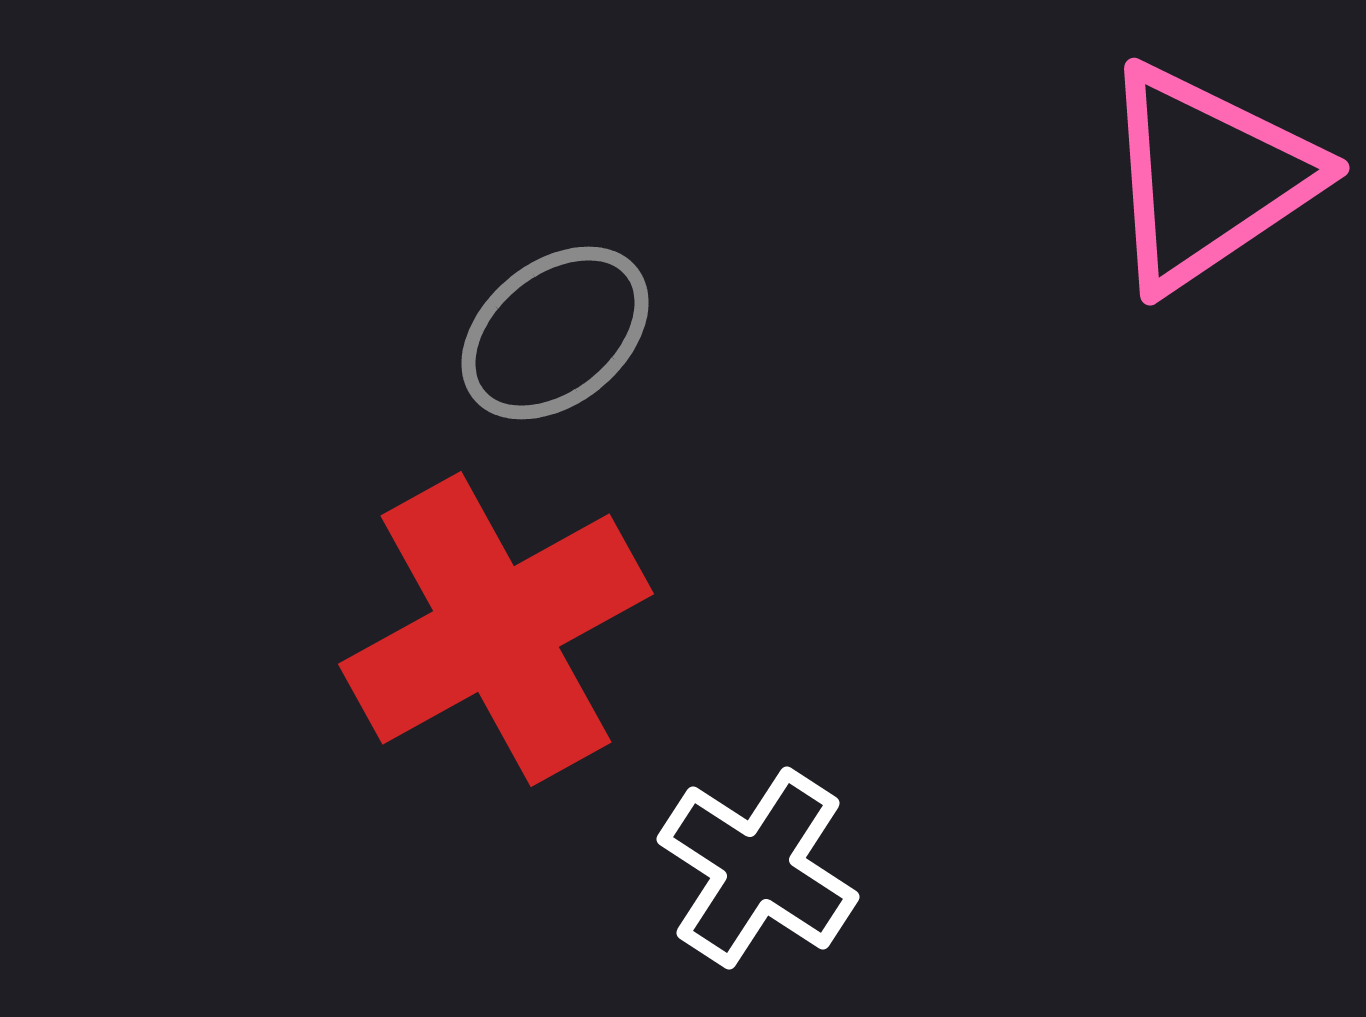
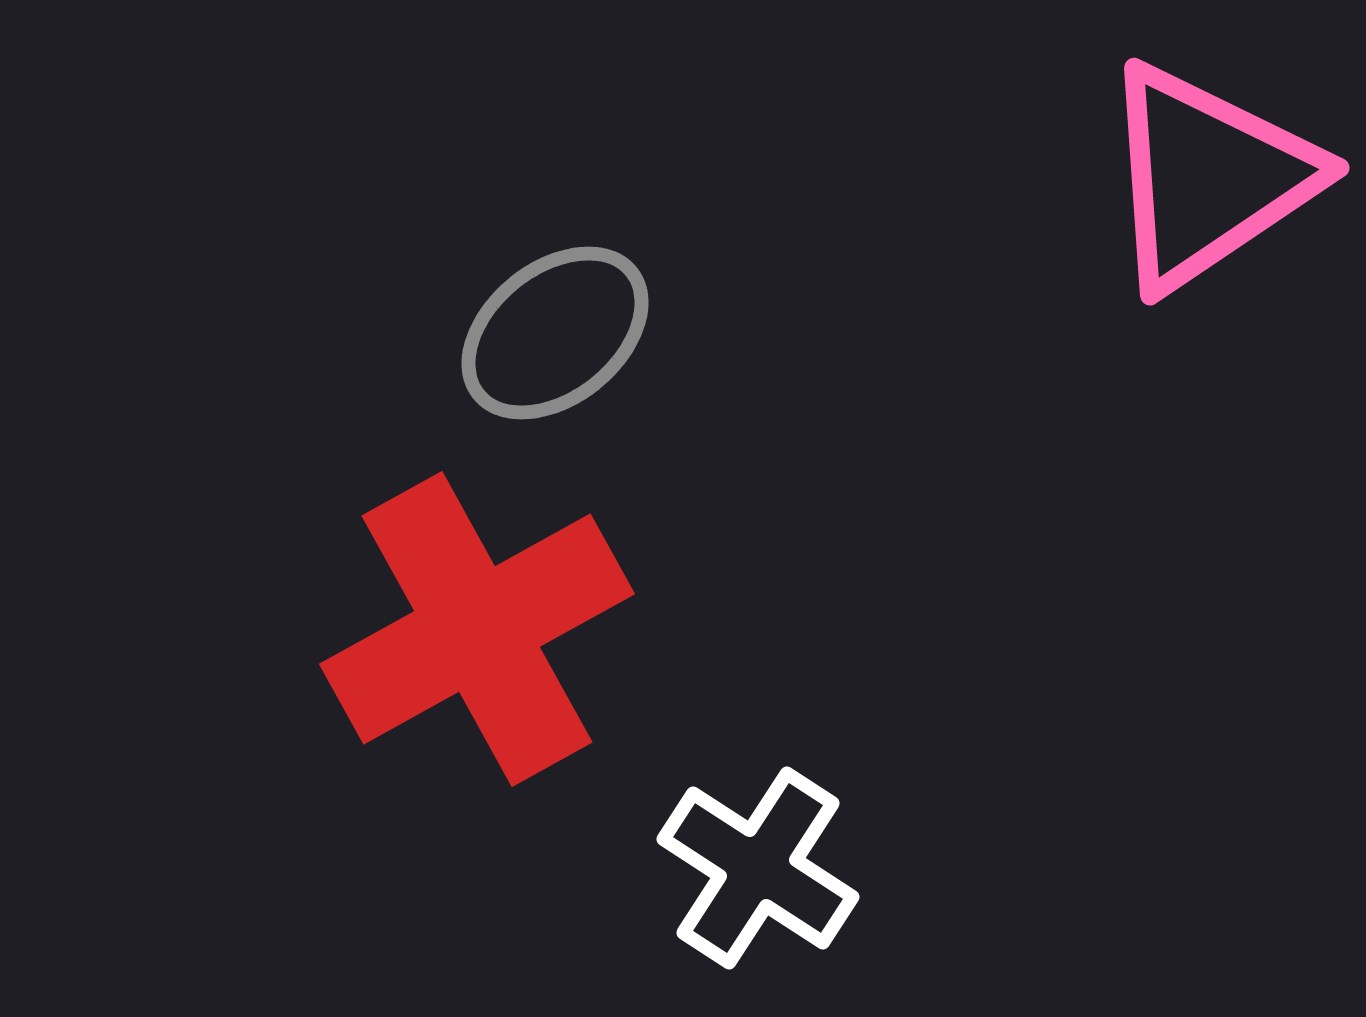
red cross: moved 19 px left
